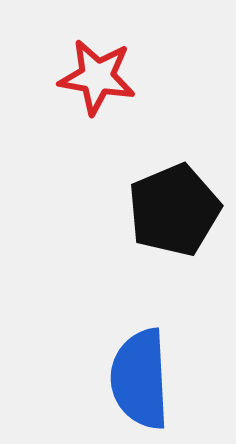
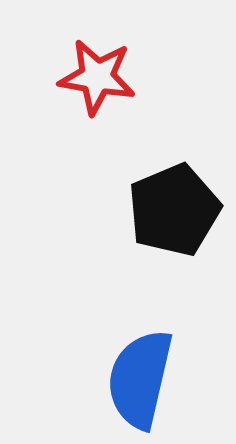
blue semicircle: rotated 16 degrees clockwise
